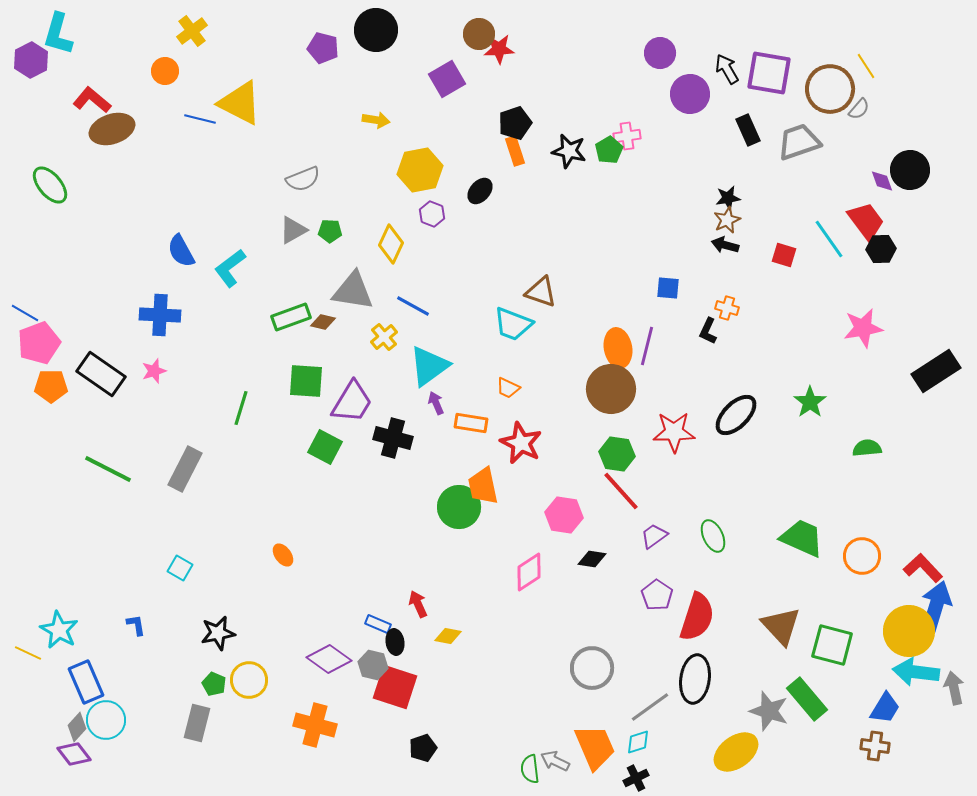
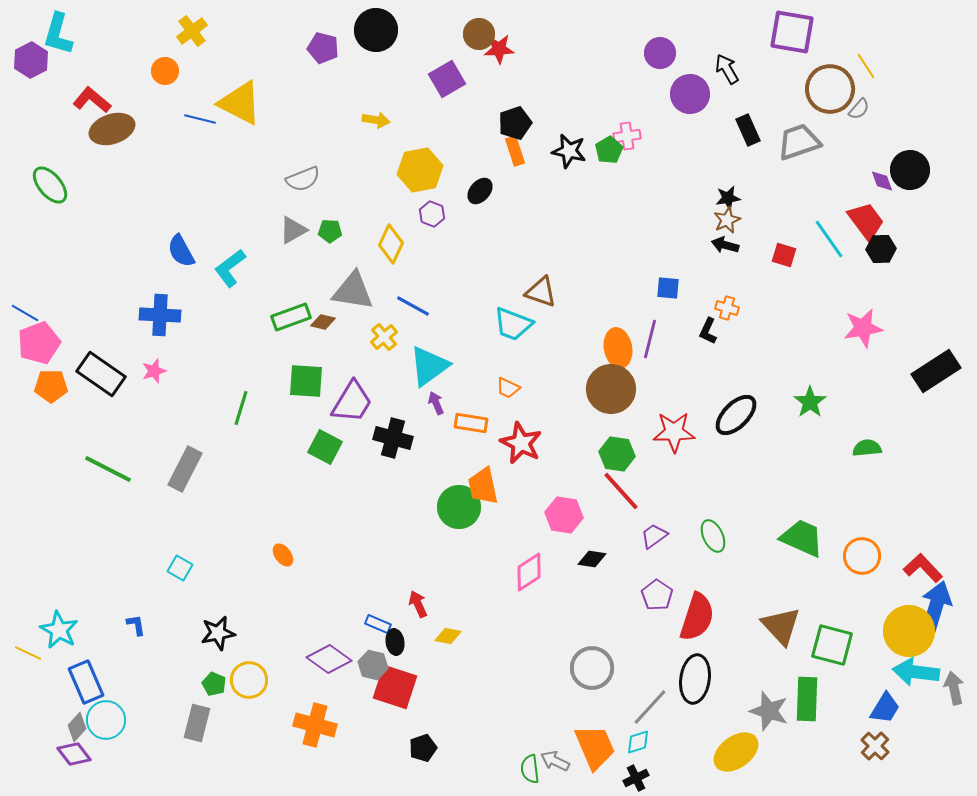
purple square at (769, 73): moved 23 px right, 41 px up
purple line at (647, 346): moved 3 px right, 7 px up
green rectangle at (807, 699): rotated 42 degrees clockwise
gray line at (650, 707): rotated 12 degrees counterclockwise
brown cross at (875, 746): rotated 36 degrees clockwise
